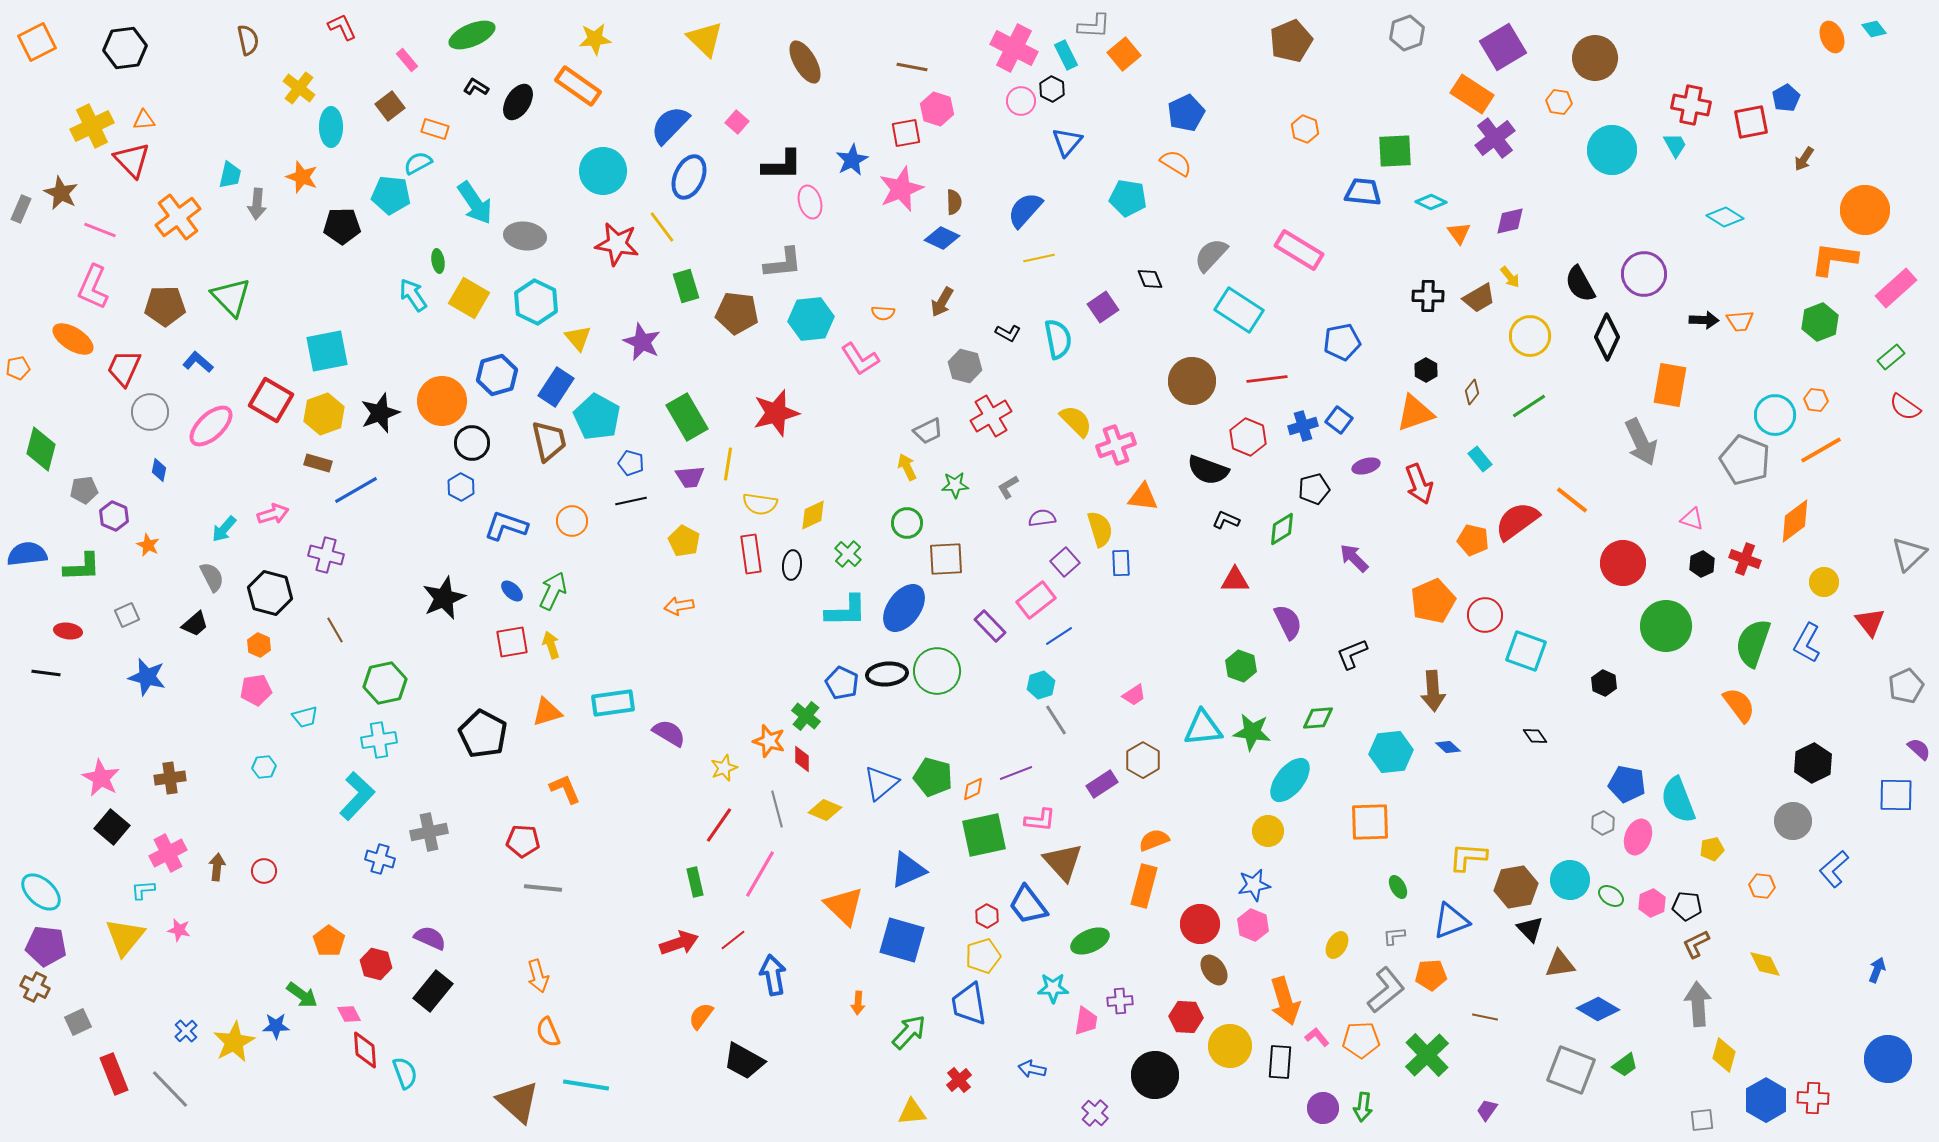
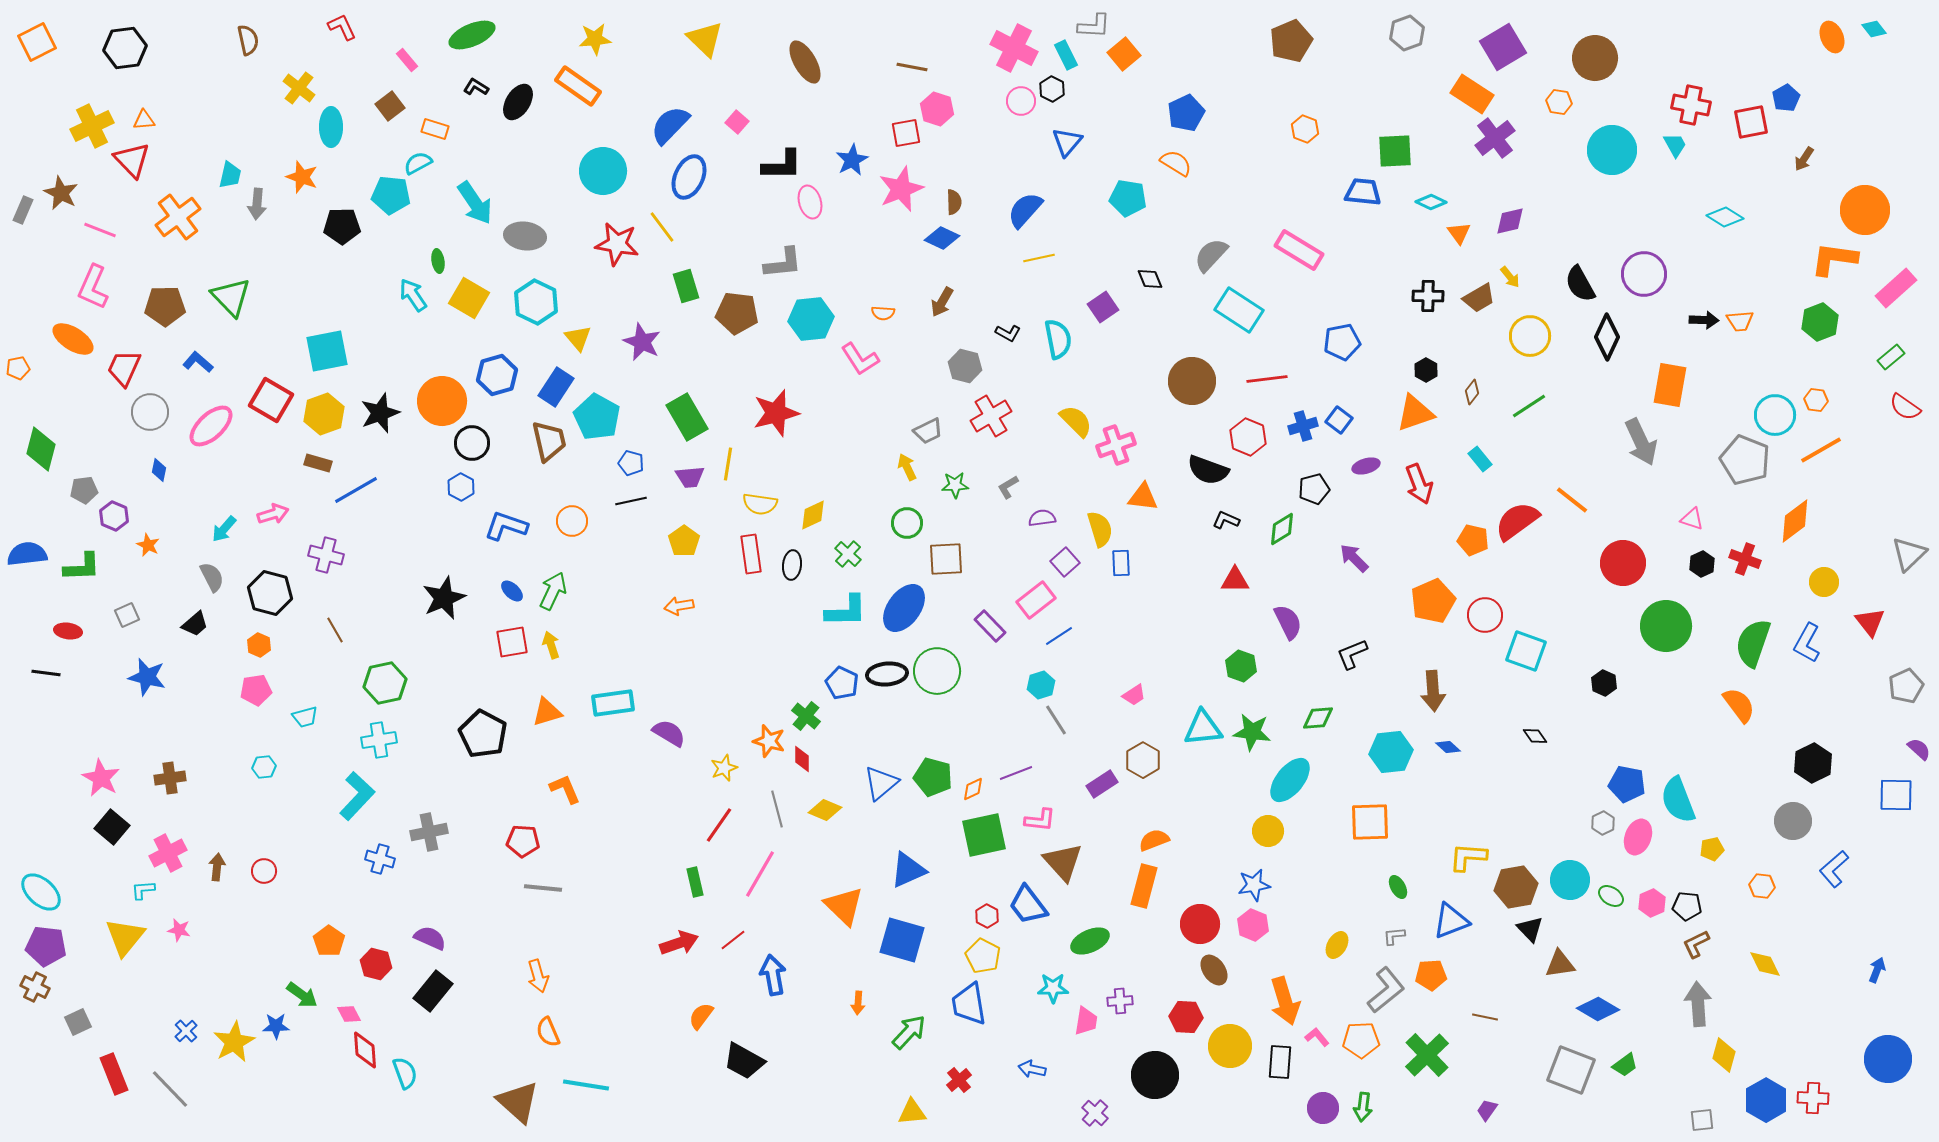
gray rectangle at (21, 209): moved 2 px right, 1 px down
yellow pentagon at (684, 541): rotated 8 degrees clockwise
yellow pentagon at (983, 956): rotated 28 degrees counterclockwise
